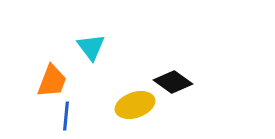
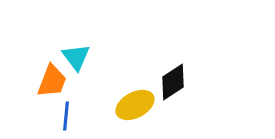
cyan triangle: moved 15 px left, 10 px down
black diamond: rotated 69 degrees counterclockwise
yellow ellipse: rotated 9 degrees counterclockwise
